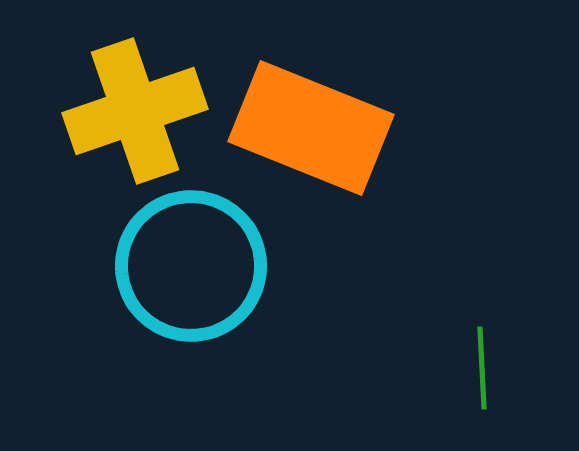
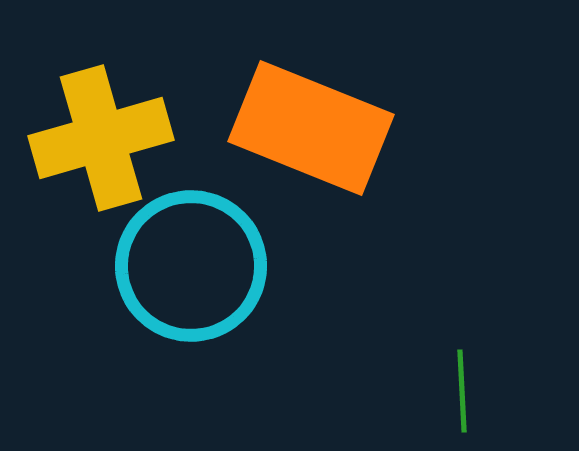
yellow cross: moved 34 px left, 27 px down; rotated 3 degrees clockwise
green line: moved 20 px left, 23 px down
